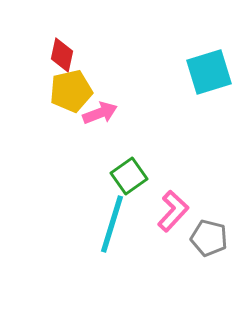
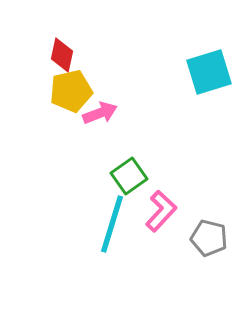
pink L-shape: moved 12 px left
